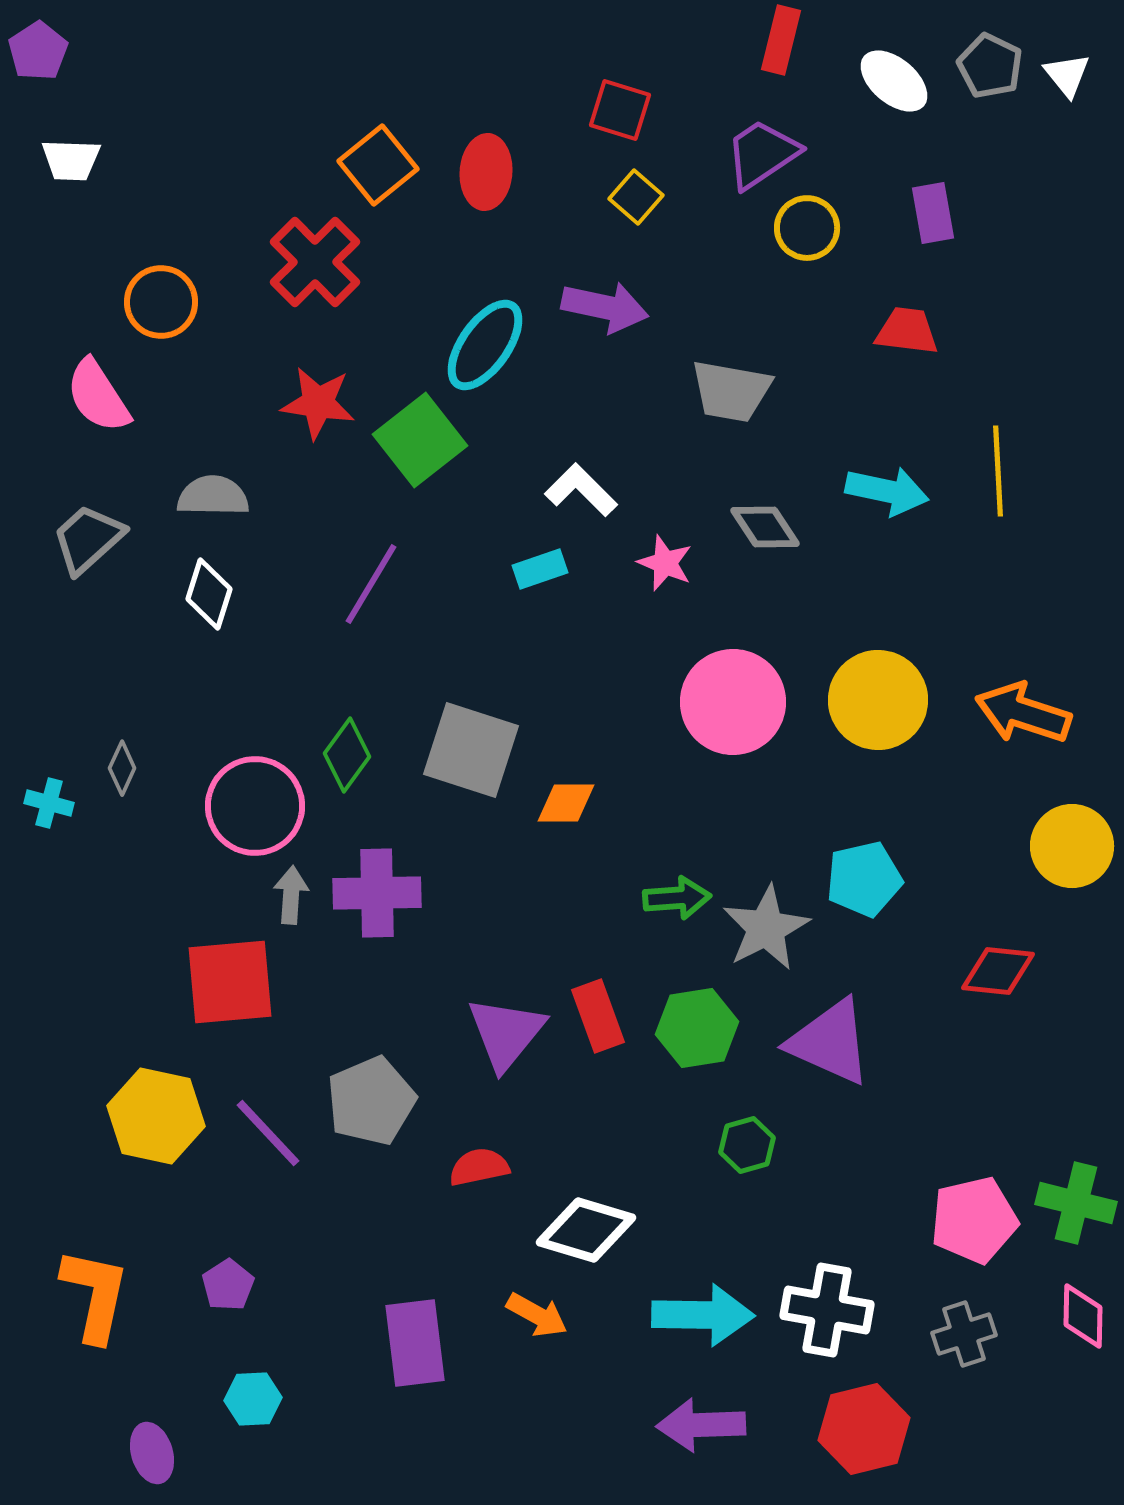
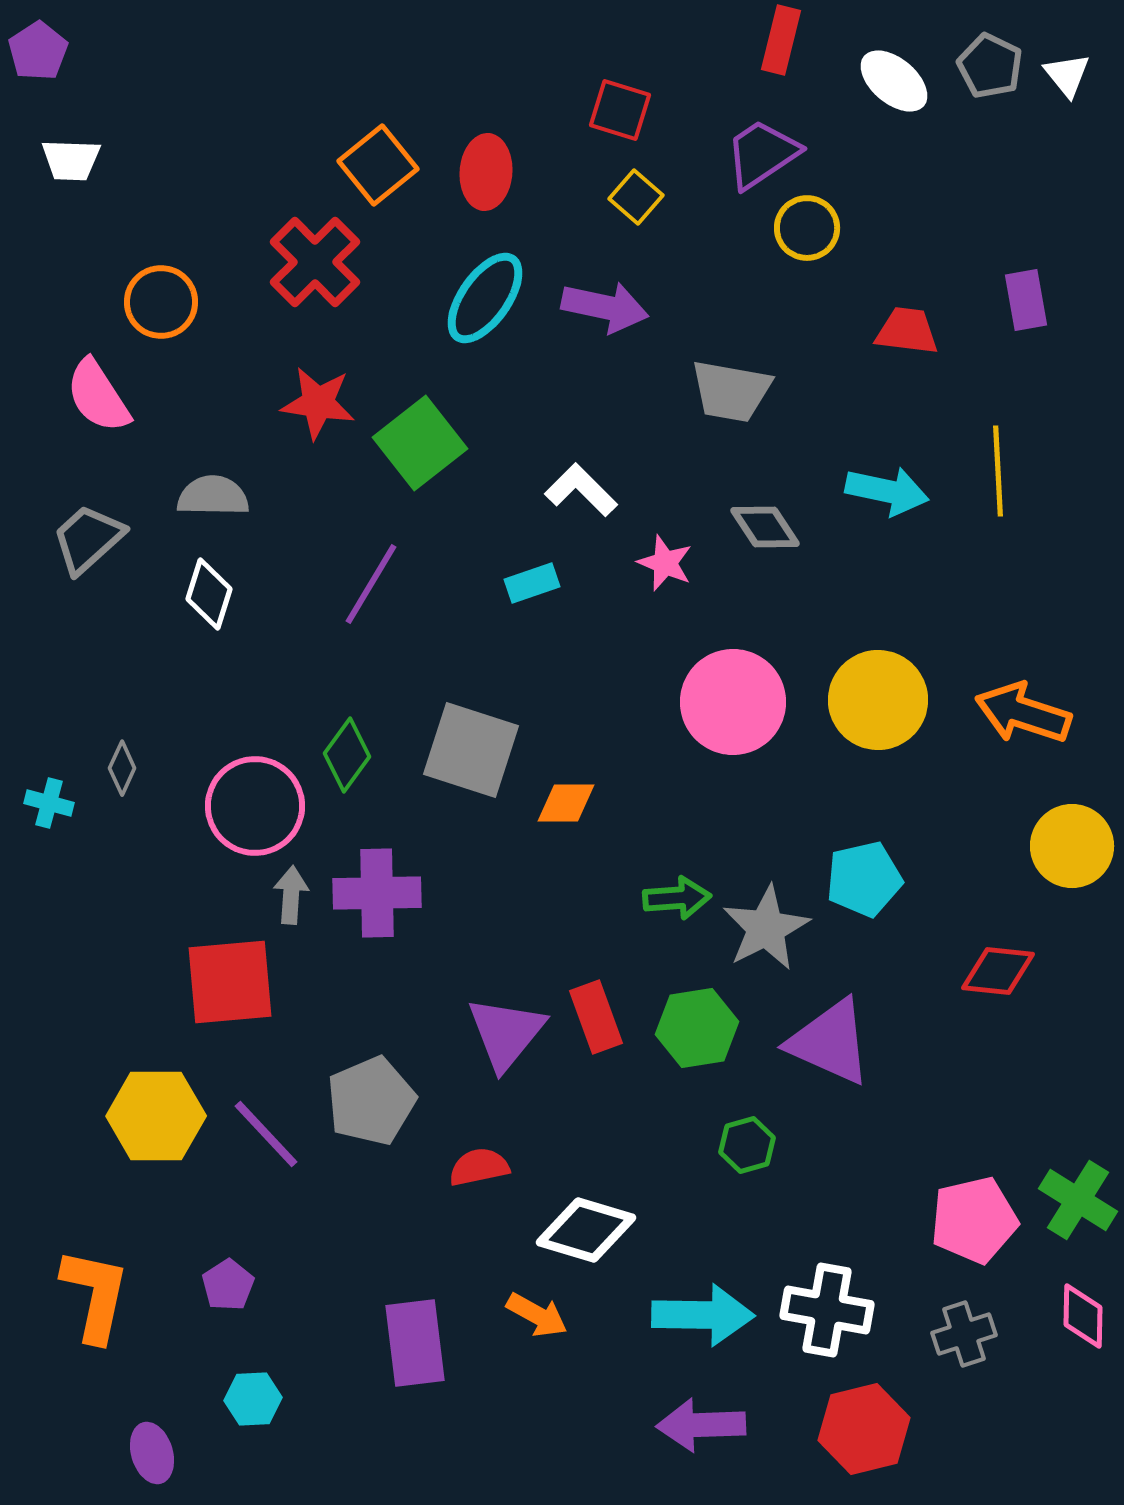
purple rectangle at (933, 213): moved 93 px right, 87 px down
cyan ellipse at (485, 345): moved 47 px up
green square at (420, 440): moved 3 px down
cyan rectangle at (540, 569): moved 8 px left, 14 px down
red rectangle at (598, 1016): moved 2 px left, 1 px down
yellow hexagon at (156, 1116): rotated 12 degrees counterclockwise
purple line at (268, 1133): moved 2 px left, 1 px down
green cross at (1076, 1203): moved 2 px right, 3 px up; rotated 18 degrees clockwise
